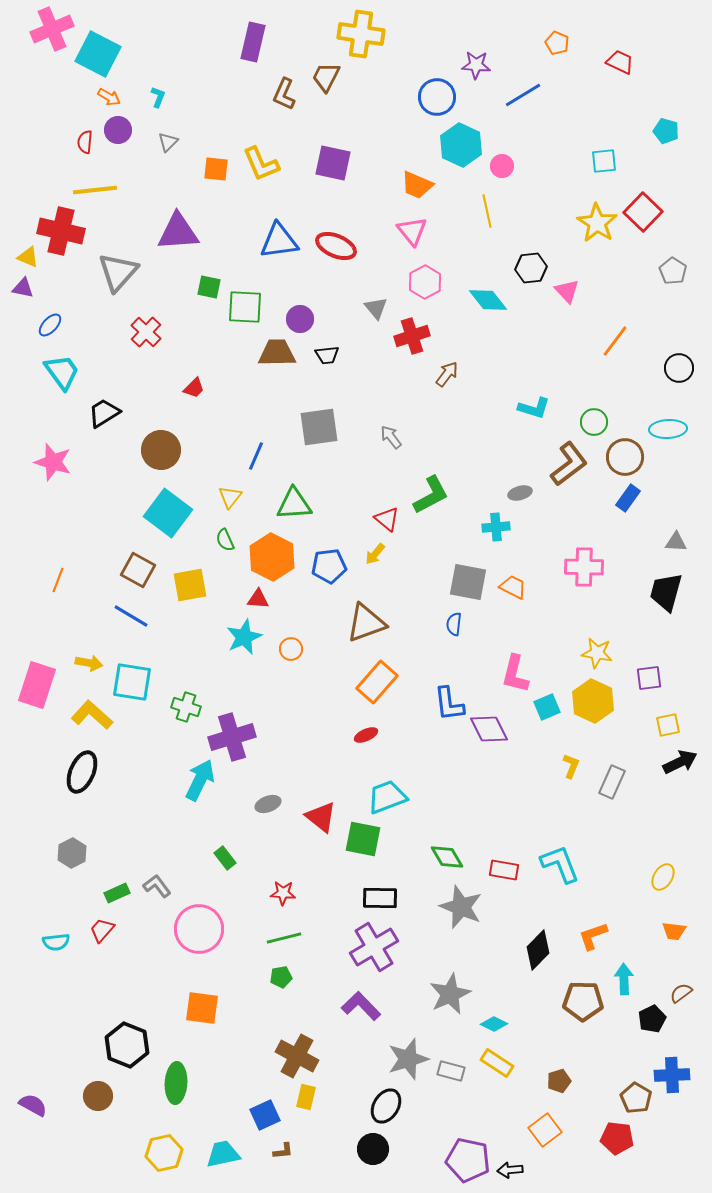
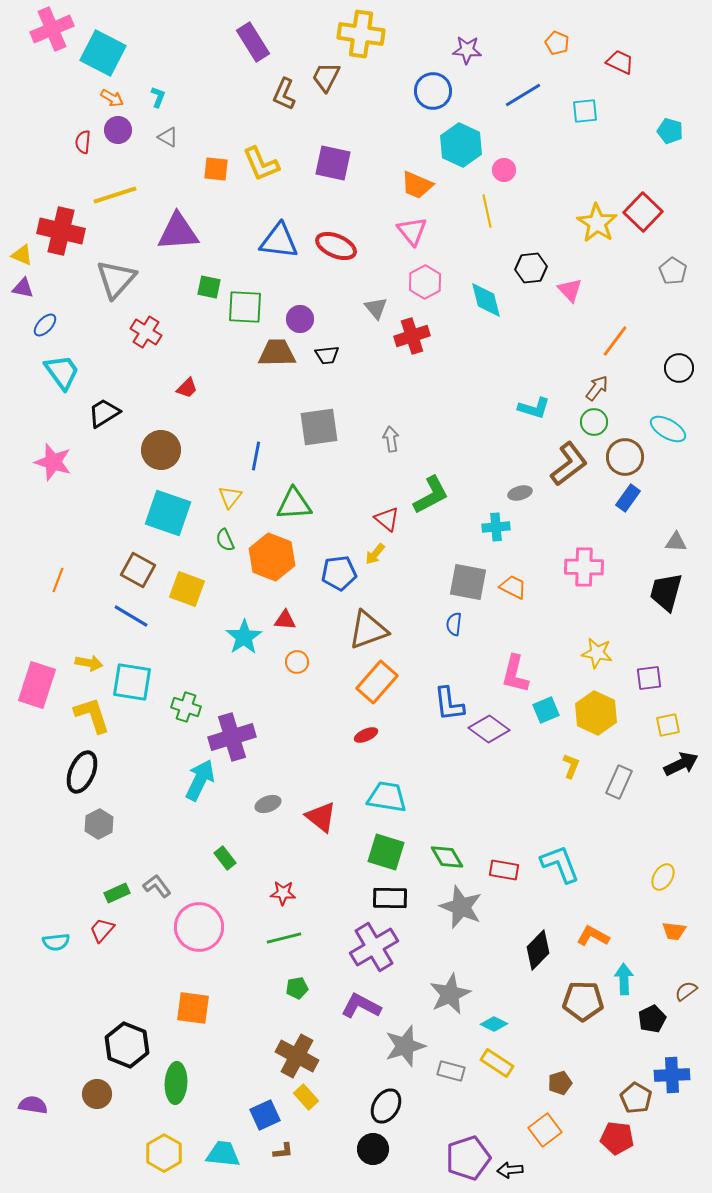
purple rectangle at (253, 42): rotated 45 degrees counterclockwise
cyan square at (98, 54): moved 5 px right, 1 px up
purple star at (476, 65): moved 9 px left, 15 px up
orange arrow at (109, 97): moved 3 px right, 1 px down
blue circle at (437, 97): moved 4 px left, 6 px up
cyan pentagon at (666, 131): moved 4 px right
red semicircle at (85, 142): moved 2 px left
gray triangle at (168, 142): moved 5 px up; rotated 45 degrees counterclockwise
cyan square at (604, 161): moved 19 px left, 50 px up
pink circle at (502, 166): moved 2 px right, 4 px down
yellow line at (95, 190): moved 20 px right, 5 px down; rotated 12 degrees counterclockwise
blue triangle at (279, 241): rotated 15 degrees clockwise
yellow triangle at (28, 257): moved 6 px left, 2 px up
gray triangle at (118, 272): moved 2 px left, 7 px down
pink triangle at (567, 291): moved 3 px right, 1 px up
cyan diamond at (488, 300): moved 2 px left; rotated 24 degrees clockwise
blue ellipse at (50, 325): moved 5 px left
red cross at (146, 332): rotated 12 degrees counterclockwise
brown arrow at (447, 374): moved 150 px right, 14 px down
red trapezoid at (194, 388): moved 7 px left
cyan ellipse at (668, 429): rotated 33 degrees clockwise
gray arrow at (391, 437): moved 2 px down; rotated 30 degrees clockwise
blue line at (256, 456): rotated 12 degrees counterclockwise
cyan square at (168, 513): rotated 18 degrees counterclockwise
orange hexagon at (272, 557): rotated 6 degrees counterclockwise
blue pentagon at (329, 566): moved 10 px right, 7 px down
yellow square at (190, 585): moved 3 px left, 4 px down; rotated 30 degrees clockwise
red triangle at (258, 599): moved 27 px right, 21 px down
brown triangle at (366, 623): moved 2 px right, 7 px down
cyan star at (244, 637): rotated 9 degrees counterclockwise
orange circle at (291, 649): moved 6 px right, 13 px down
yellow hexagon at (593, 701): moved 3 px right, 12 px down
cyan square at (547, 707): moved 1 px left, 3 px down
yellow L-shape at (92, 715): rotated 30 degrees clockwise
purple diamond at (489, 729): rotated 27 degrees counterclockwise
black arrow at (680, 762): moved 1 px right, 2 px down
gray rectangle at (612, 782): moved 7 px right
cyan trapezoid at (387, 797): rotated 30 degrees clockwise
green square at (363, 839): moved 23 px right, 13 px down; rotated 6 degrees clockwise
gray hexagon at (72, 853): moved 27 px right, 29 px up
black rectangle at (380, 898): moved 10 px right
pink circle at (199, 929): moved 2 px up
orange L-shape at (593, 936): rotated 48 degrees clockwise
green pentagon at (281, 977): moved 16 px right, 11 px down
brown semicircle at (681, 993): moved 5 px right, 2 px up
purple L-shape at (361, 1006): rotated 18 degrees counterclockwise
orange square at (202, 1008): moved 9 px left
gray star at (408, 1059): moved 3 px left, 13 px up
brown pentagon at (559, 1081): moved 1 px right, 2 px down
brown circle at (98, 1096): moved 1 px left, 2 px up
yellow rectangle at (306, 1097): rotated 55 degrees counterclockwise
purple semicircle at (33, 1105): rotated 20 degrees counterclockwise
yellow hexagon at (164, 1153): rotated 18 degrees counterclockwise
cyan trapezoid at (223, 1154): rotated 18 degrees clockwise
purple pentagon at (468, 1160): moved 2 px up; rotated 30 degrees counterclockwise
